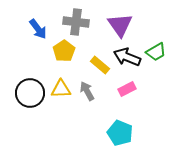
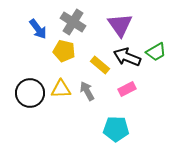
gray cross: moved 3 px left; rotated 25 degrees clockwise
yellow pentagon: rotated 25 degrees counterclockwise
cyan pentagon: moved 4 px left, 4 px up; rotated 20 degrees counterclockwise
